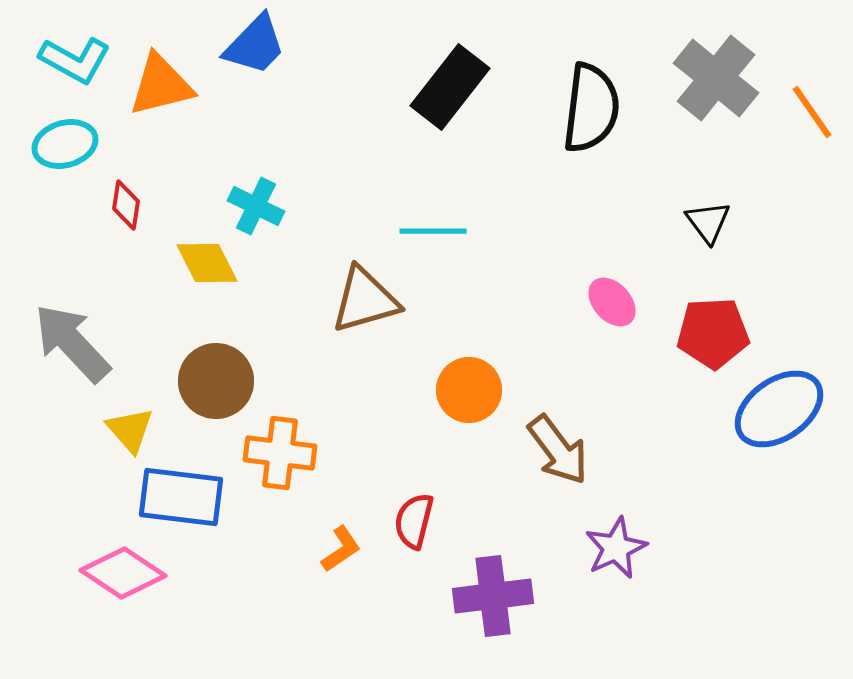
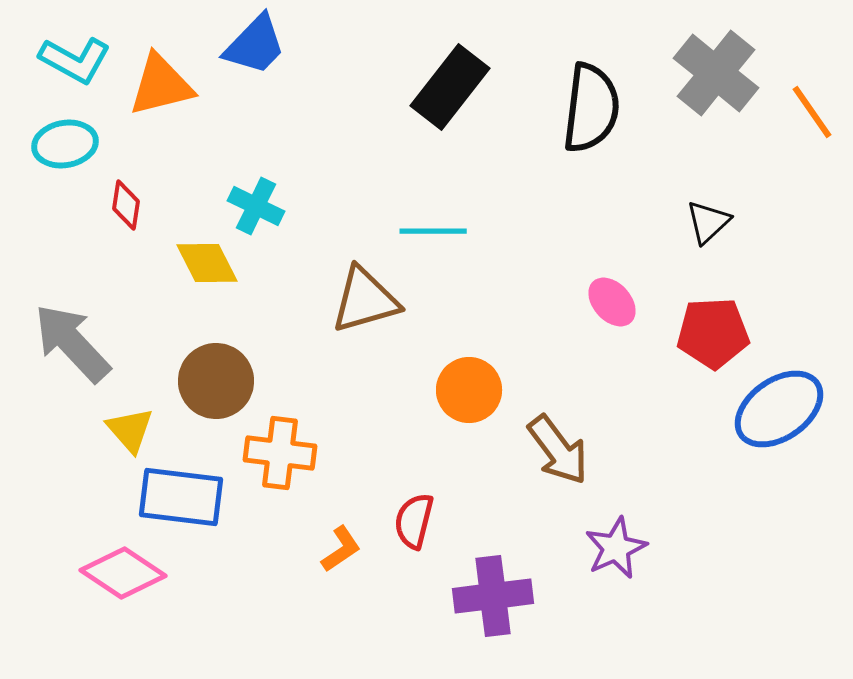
gray cross: moved 5 px up
cyan ellipse: rotated 6 degrees clockwise
black triangle: rotated 24 degrees clockwise
